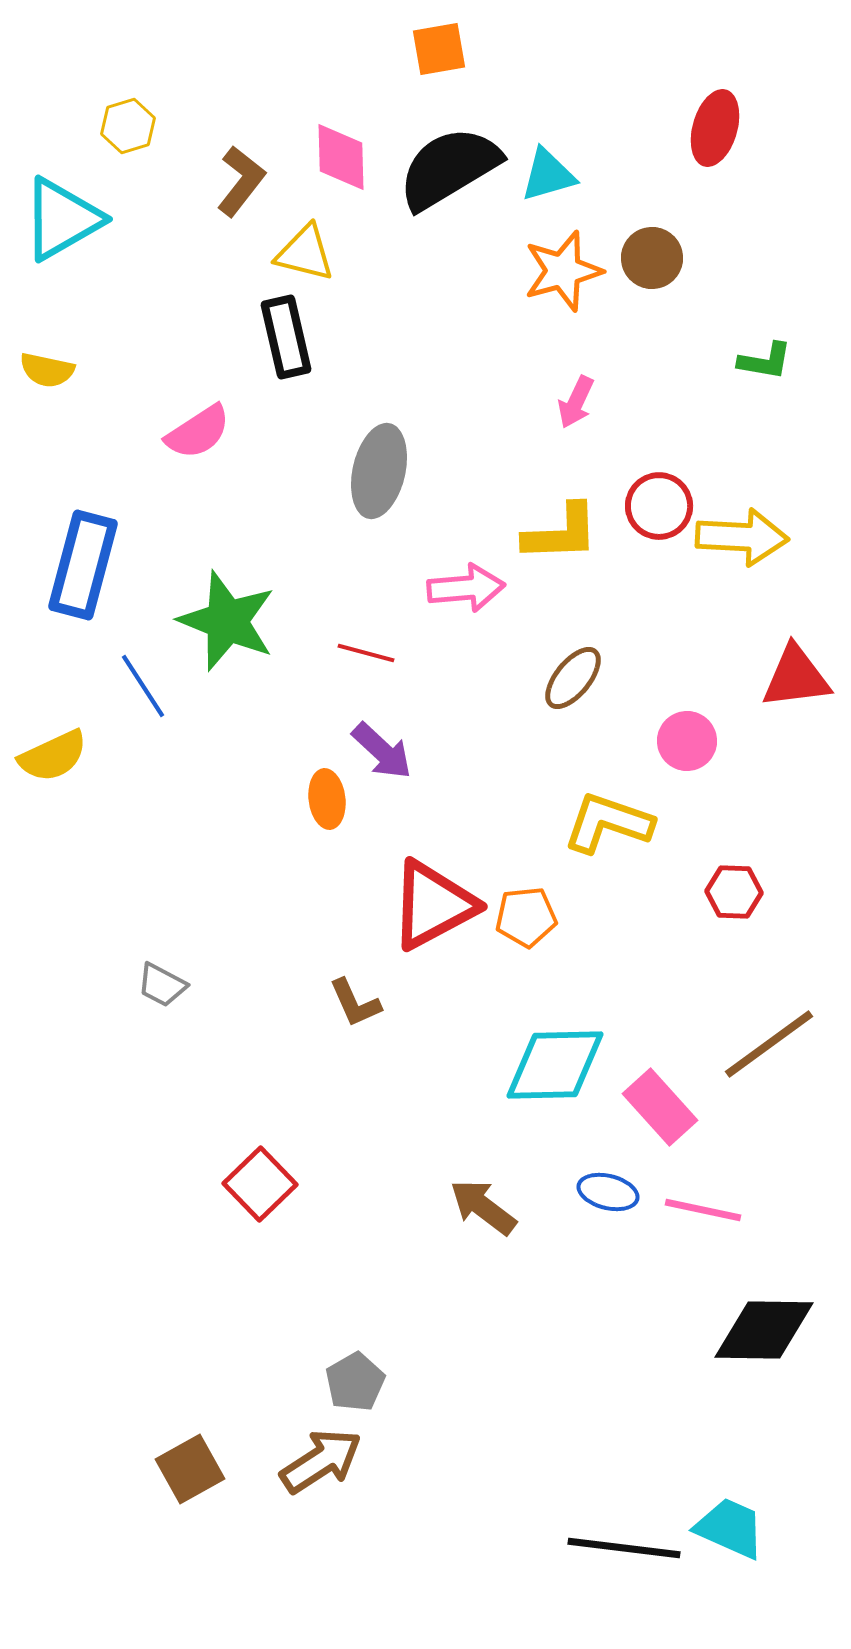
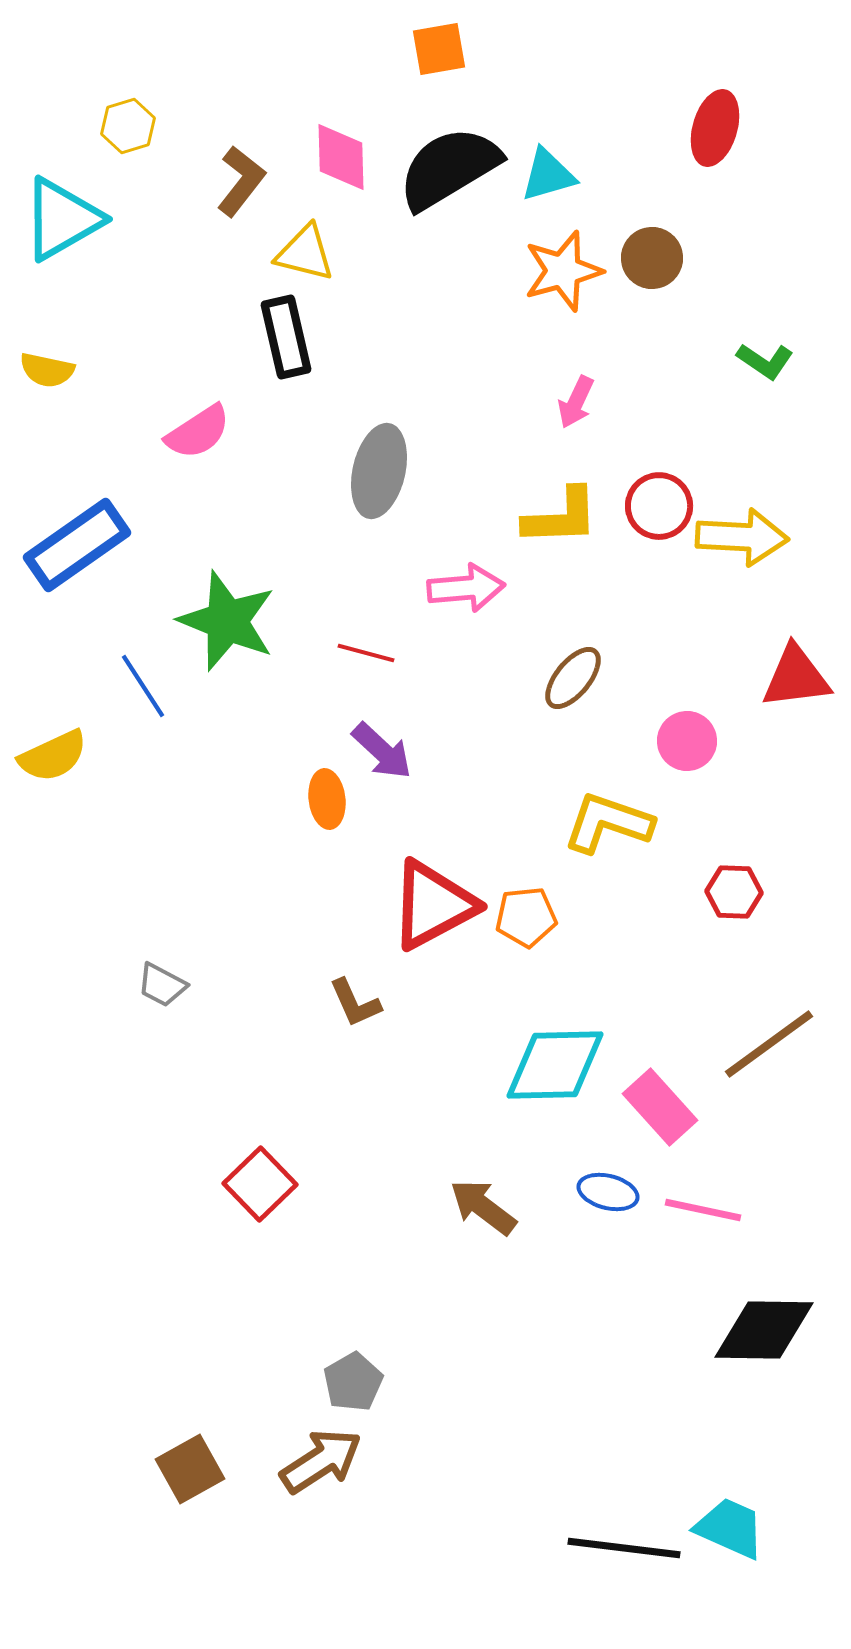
green L-shape at (765, 361): rotated 24 degrees clockwise
yellow L-shape at (561, 533): moved 16 px up
blue rectangle at (83, 565): moved 6 px left, 20 px up; rotated 40 degrees clockwise
gray pentagon at (355, 1382): moved 2 px left
